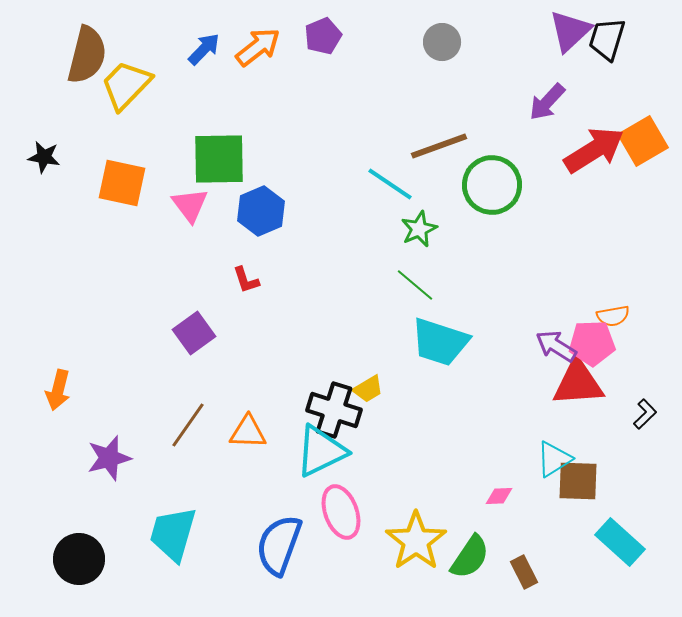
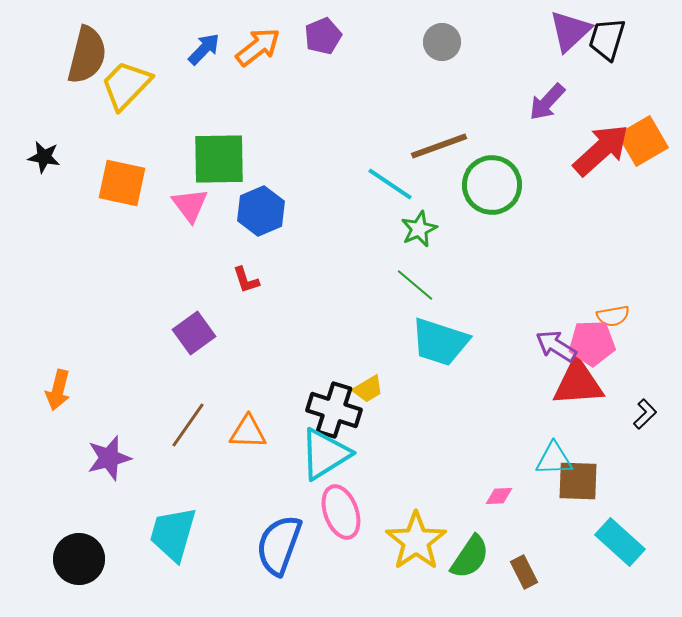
red arrow at (594, 150): moved 7 px right; rotated 10 degrees counterclockwise
cyan triangle at (321, 451): moved 4 px right, 3 px down; rotated 6 degrees counterclockwise
cyan triangle at (554, 459): rotated 30 degrees clockwise
